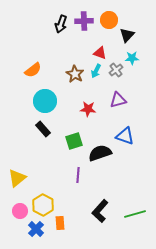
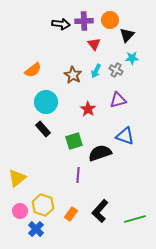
orange circle: moved 1 px right
black arrow: rotated 102 degrees counterclockwise
red triangle: moved 6 px left, 9 px up; rotated 32 degrees clockwise
gray cross: rotated 24 degrees counterclockwise
brown star: moved 2 px left, 1 px down
cyan circle: moved 1 px right, 1 px down
red star: rotated 28 degrees clockwise
yellow hexagon: rotated 10 degrees counterclockwise
green line: moved 5 px down
orange rectangle: moved 11 px right, 9 px up; rotated 40 degrees clockwise
